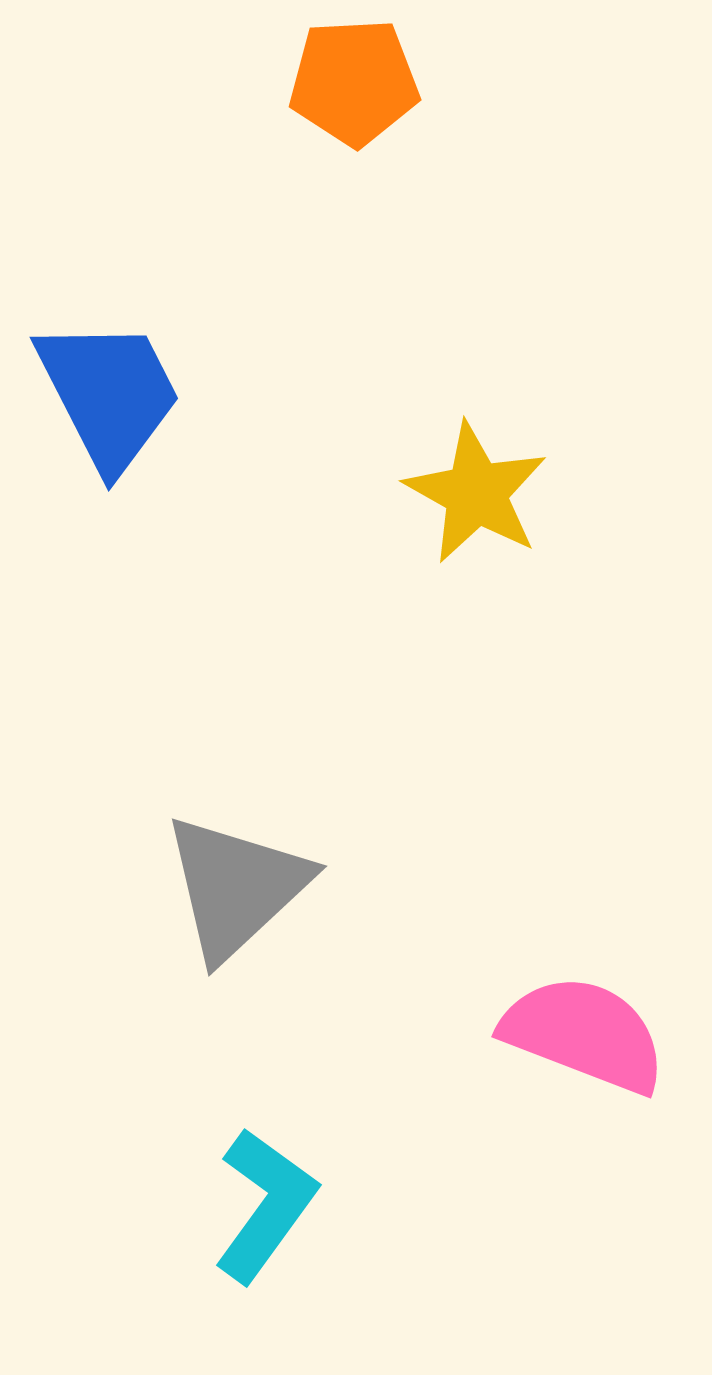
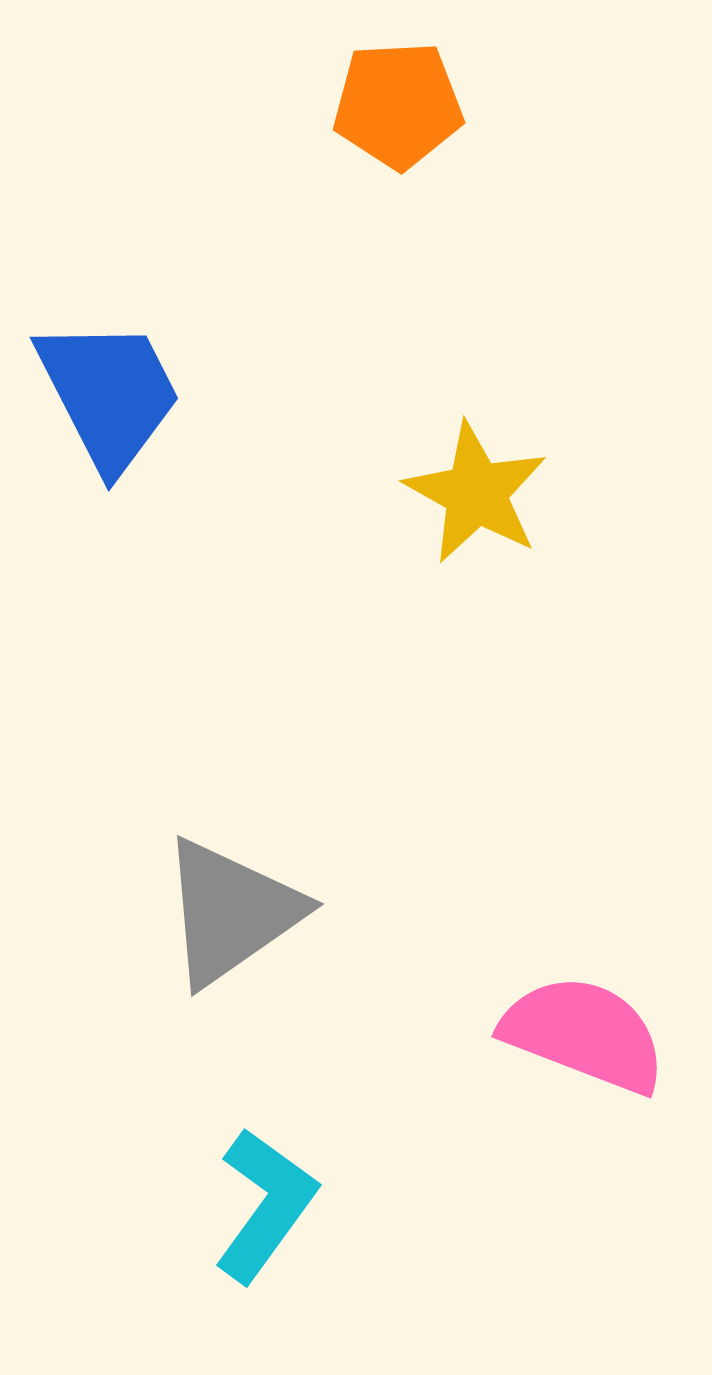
orange pentagon: moved 44 px right, 23 px down
gray triangle: moved 5 px left, 25 px down; rotated 8 degrees clockwise
